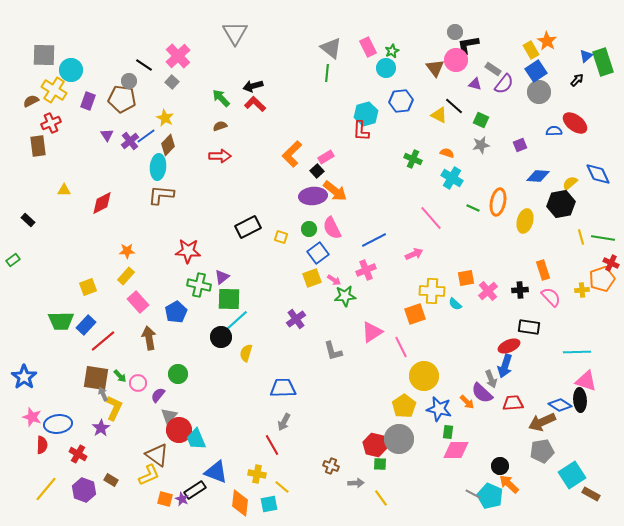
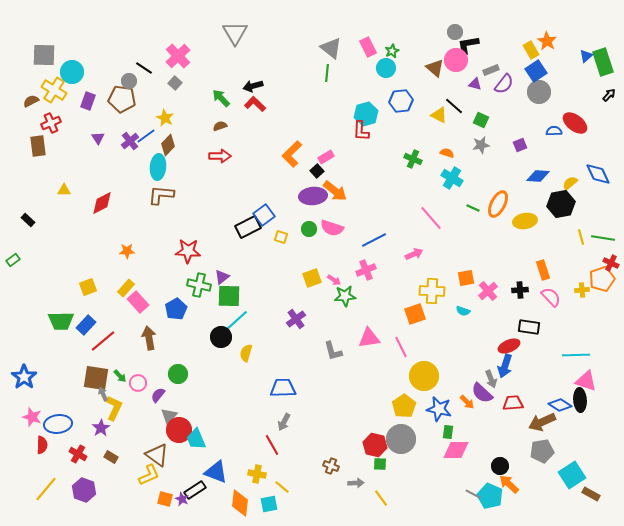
black line at (144, 65): moved 3 px down
brown triangle at (435, 68): rotated 12 degrees counterclockwise
gray rectangle at (493, 69): moved 2 px left, 1 px down; rotated 56 degrees counterclockwise
cyan circle at (71, 70): moved 1 px right, 2 px down
black arrow at (577, 80): moved 32 px right, 15 px down
gray square at (172, 82): moved 3 px right, 1 px down
purple triangle at (107, 135): moved 9 px left, 3 px down
orange ellipse at (498, 202): moved 2 px down; rotated 16 degrees clockwise
yellow ellipse at (525, 221): rotated 65 degrees clockwise
pink semicircle at (332, 228): rotated 45 degrees counterclockwise
blue square at (318, 253): moved 54 px left, 38 px up
yellow rectangle at (126, 276): moved 12 px down
green square at (229, 299): moved 3 px up
cyan semicircle at (455, 304): moved 8 px right, 7 px down; rotated 24 degrees counterclockwise
blue pentagon at (176, 312): moved 3 px up
pink triangle at (372, 332): moved 3 px left, 6 px down; rotated 25 degrees clockwise
cyan line at (577, 352): moved 1 px left, 3 px down
gray circle at (399, 439): moved 2 px right
brown rectangle at (111, 480): moved 23 px up
